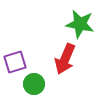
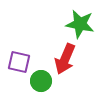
purple square: moved 4 px right; rotated 30 degrees clockwise
green circle: moved 7 px right, 3 px up
